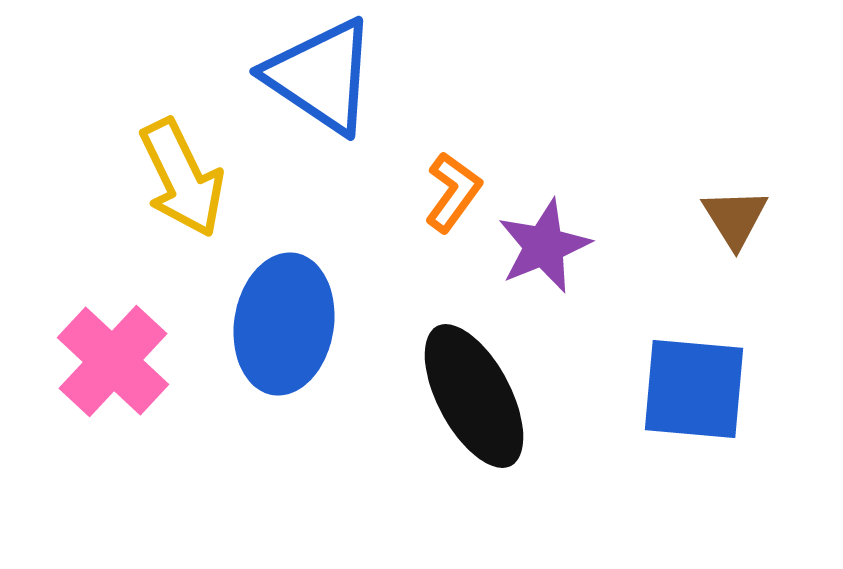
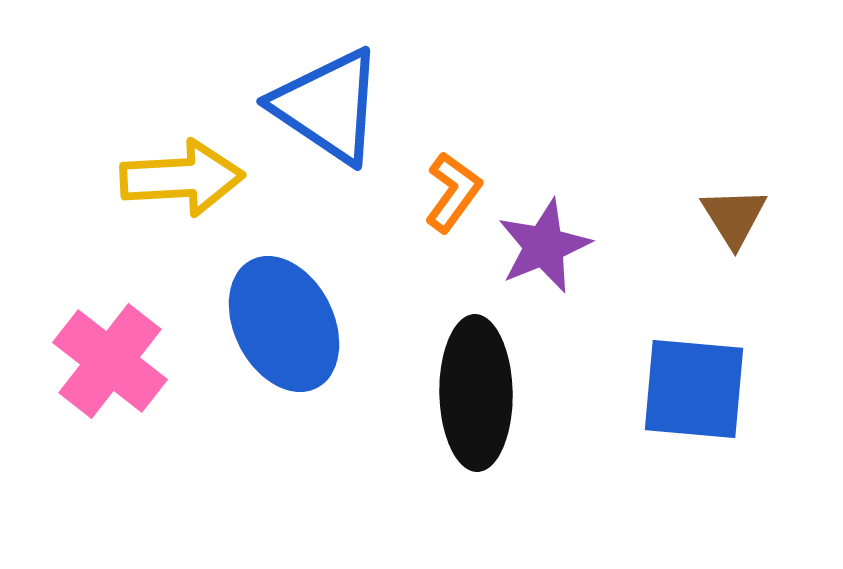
blue triangle: moved 7 px right, 30 px down
yellow arrow: rotated 67 degrees counterclockwise
brown triangle: moved 1 px left, 1 px up
blue ellipse: rotated 36 degrees counterclockwise
pink cross: moved 3 px left; rotated 5 degrees counterclockwise
black ellipse: moved 2 px right, 3 px up; rotated 27 degrees clockwise
